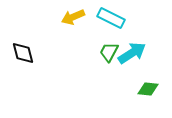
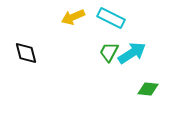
black diamond: moved 3 px right
